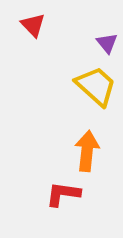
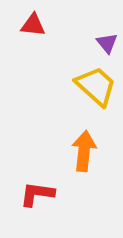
red triangle: rotated 40 degrees counterclockwise
orange arrow: moved 3 px left
red L-shape: moved 26 px left
